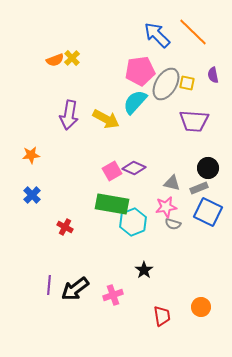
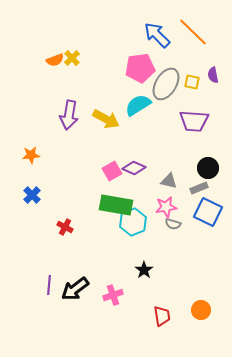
pink pentagon: moved 3 px up
yellow square: moved 5 px right, 1 px up
cyan semicircle: moved 3 px right, 3 px down; rotated 16 degrees clockwise
gray triangle: moved 3 px left, 2 px up
green rectangle: moved 4 px right, 1 px down
orange circle: moved 3 px down
